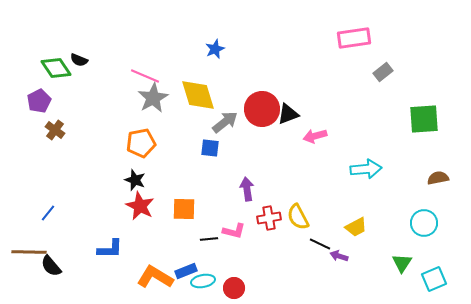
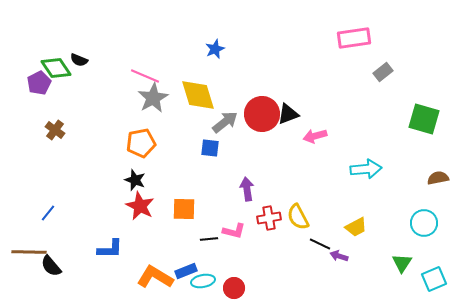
purple pentagon at (39, 101): moved 18 px up
red circle at (262, 109): moved 5 px down
green square at (424, 119): rotated 20 degrees clockwise
